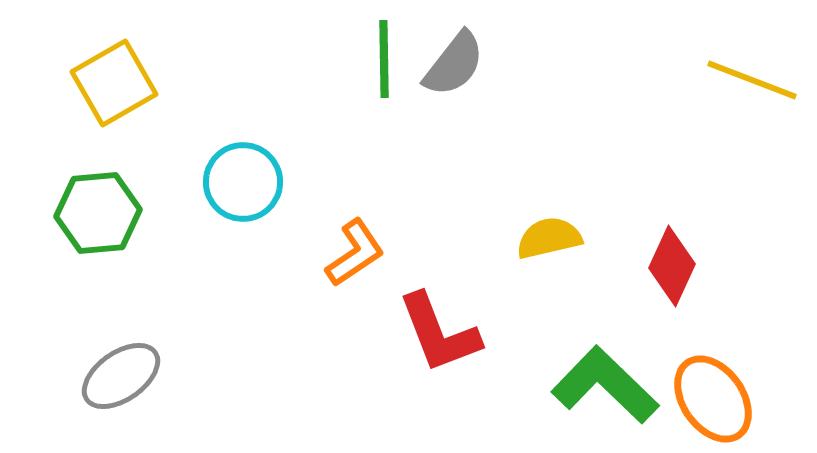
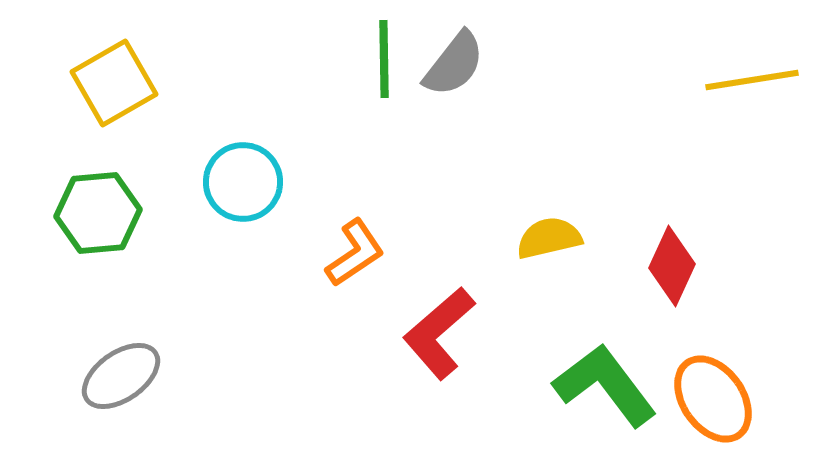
yellow line: rotated 30 degrees counterclockwise
red L-shape: rotated 70 degrees clockwise
green L-shape: rotated 9 degrees clockwise
